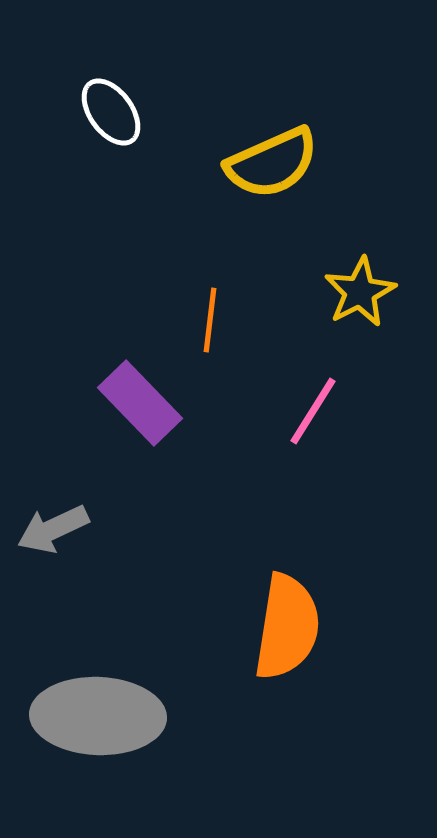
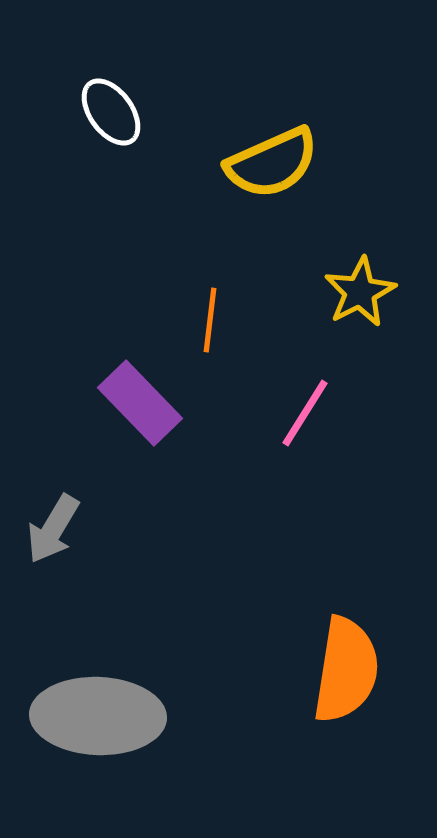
pink line: moved 8 px left, 2 px down
gray arrow: rotated 34 degrees counterclockwise
orange semicircle: moved 59 px right, 43 px down
